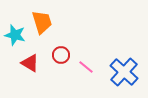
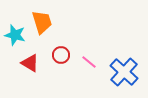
pink line: moved 3 px right, 5 px up
